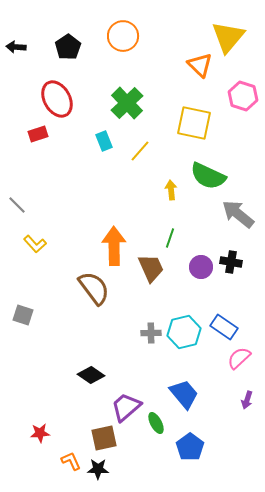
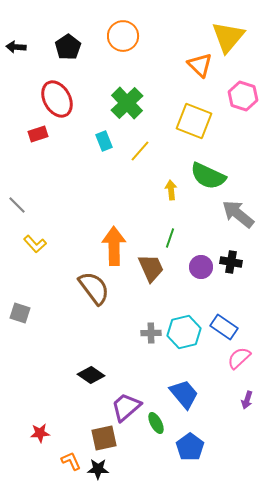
yellow square: moved 2 px up; rotated 9 degrees clockwise
gray square: moved 3 px left, 2 px up
